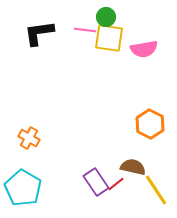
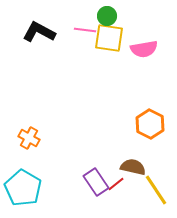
green circle: moved 1 px right, 1 px up
black L-shape: moved 1 px up; rotated 36 degrees clockwise
